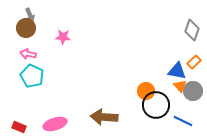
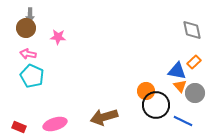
gray arrow: rotated 24 degrees clockwise
gray diamond: rotated 30 degrees counterclockwise
pink star: moved 5 px left
gray circle: moved 2 px right, 2 px down
brown arrow: rotated 20 degrees counterclockwise
